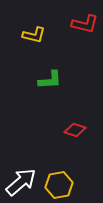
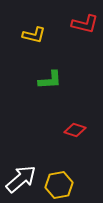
white arrow: moved 3 px up
